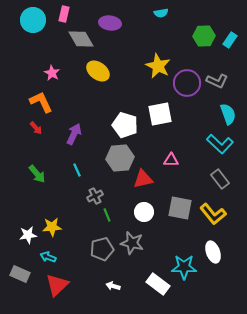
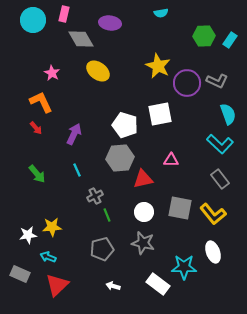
gray star at (132, 243): moved 11 px right
